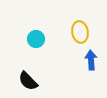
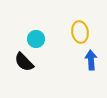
black semicircle: moved 4 px left, 19 px up
